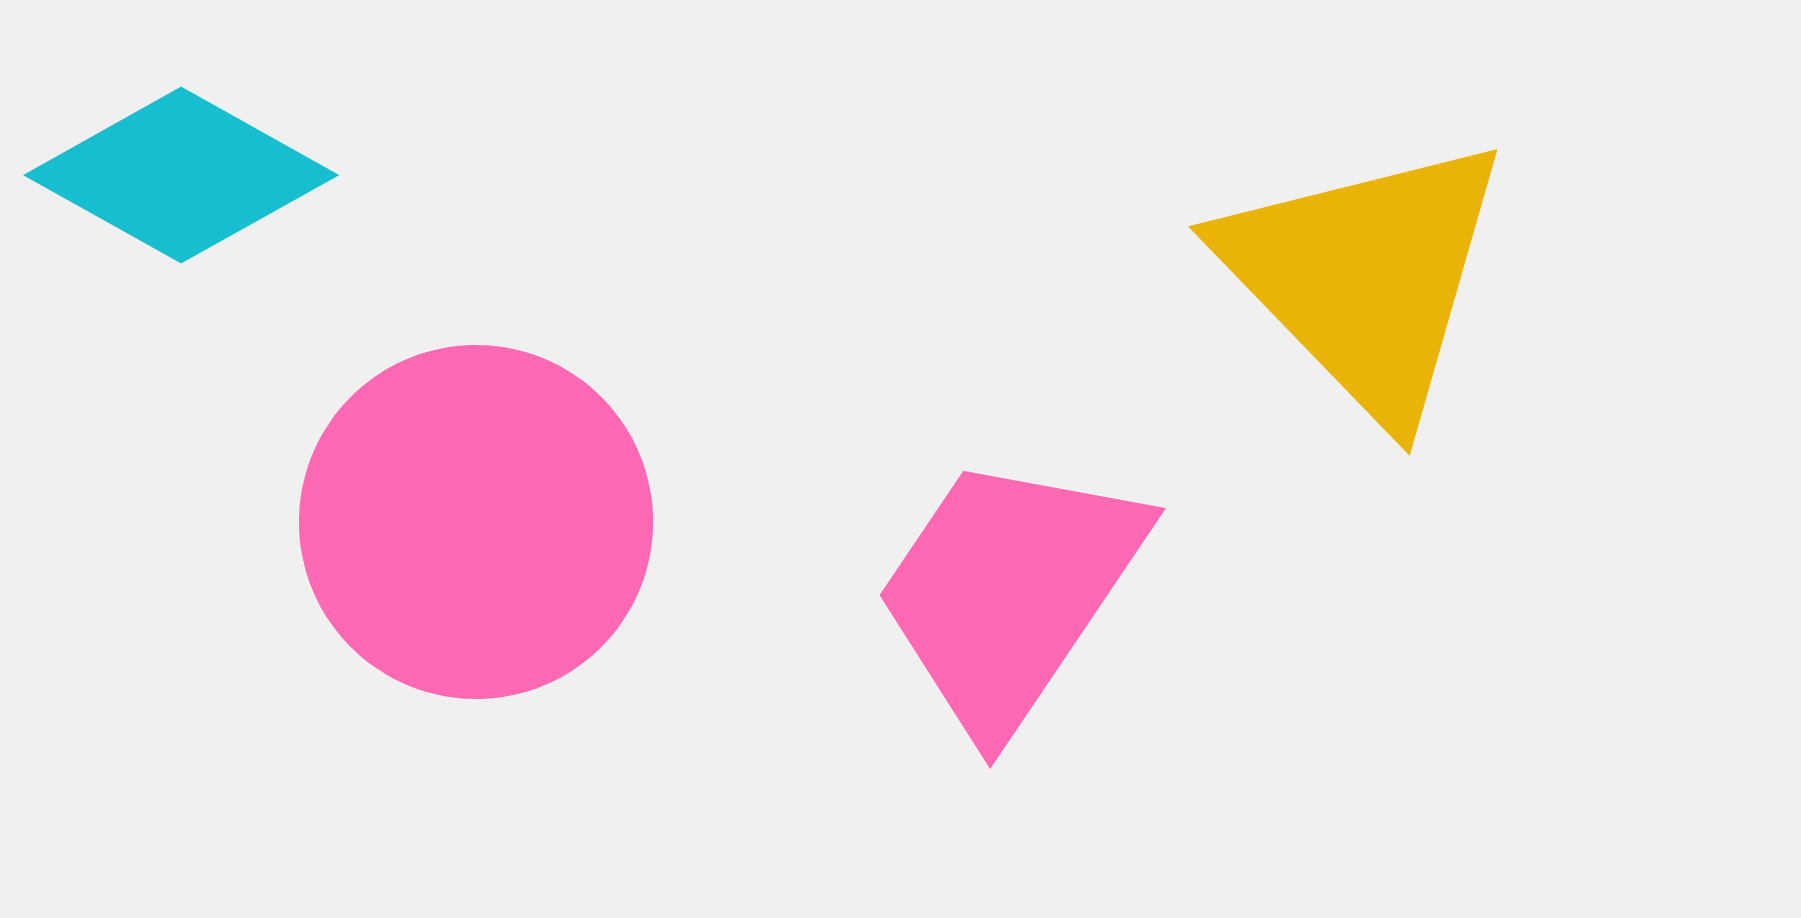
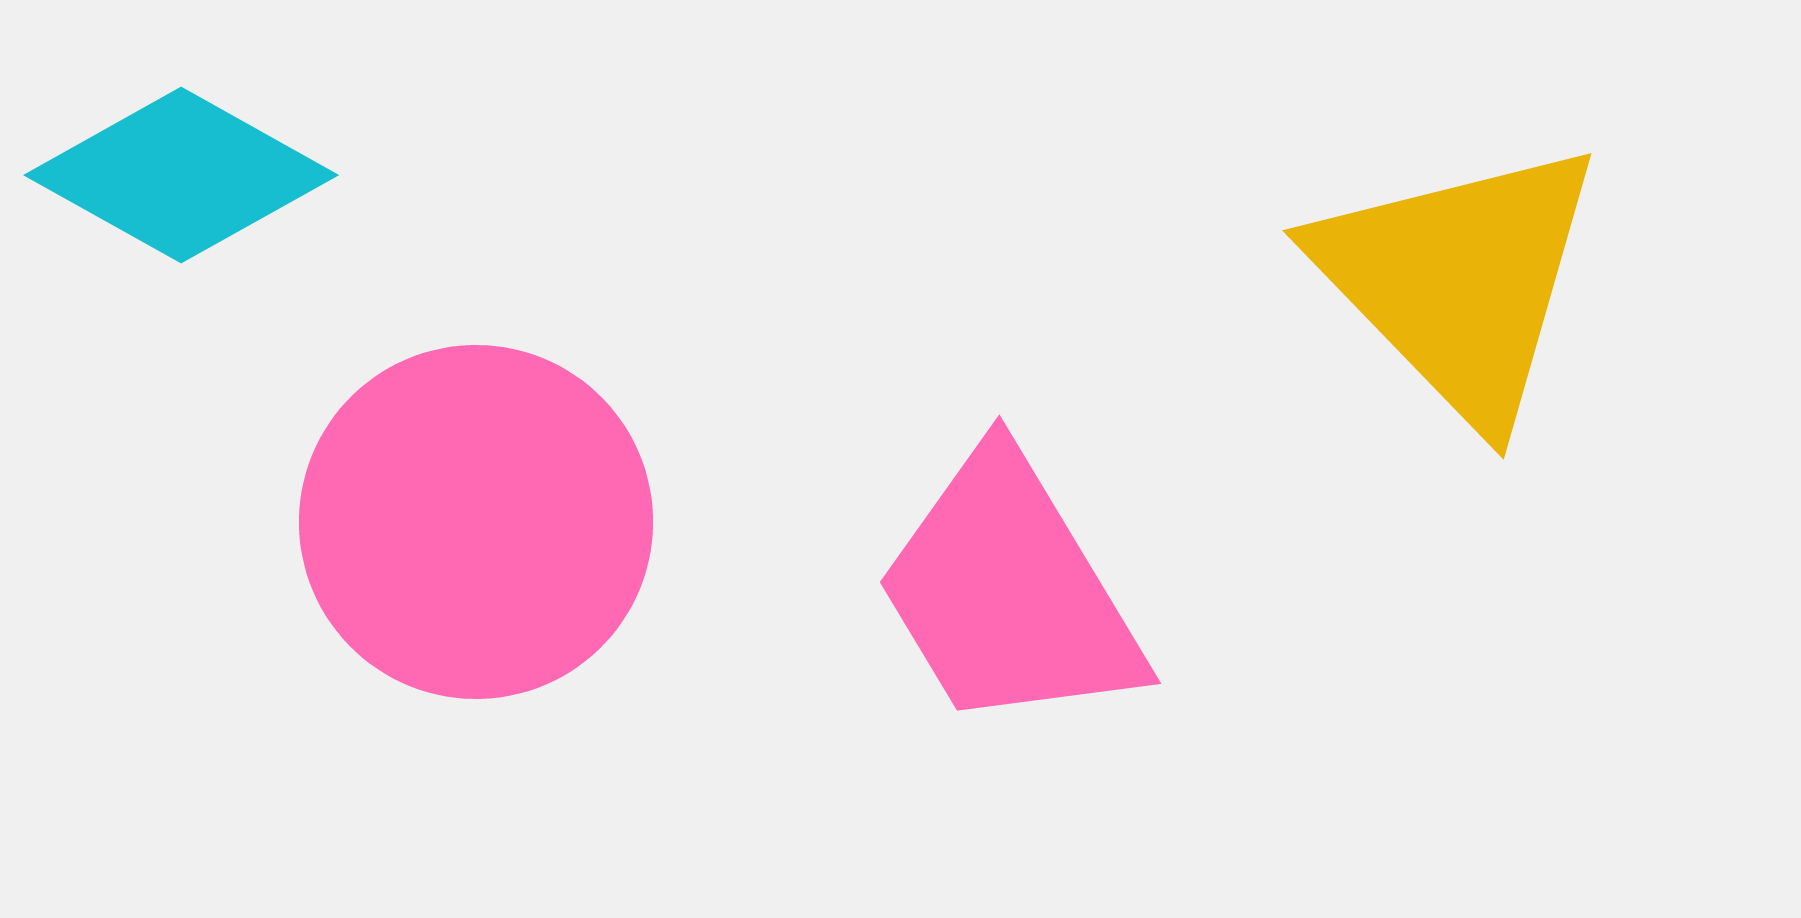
yellow triangle: moved 94 px right, 4 px down
pink trapezoid: rotated 65 degrees counterclockwise
